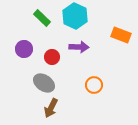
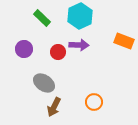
cyan hexagon: moved 5 px right; rotated 10 degrees clockwise
orange rectangle: moved 3 px right, 6 px down
purple arrow: moved 2 px up
red circle: moved 6 px right, 5 px up
orange circle: moved 17 px down
brown arrow: moved 3 px right, 1 px up
